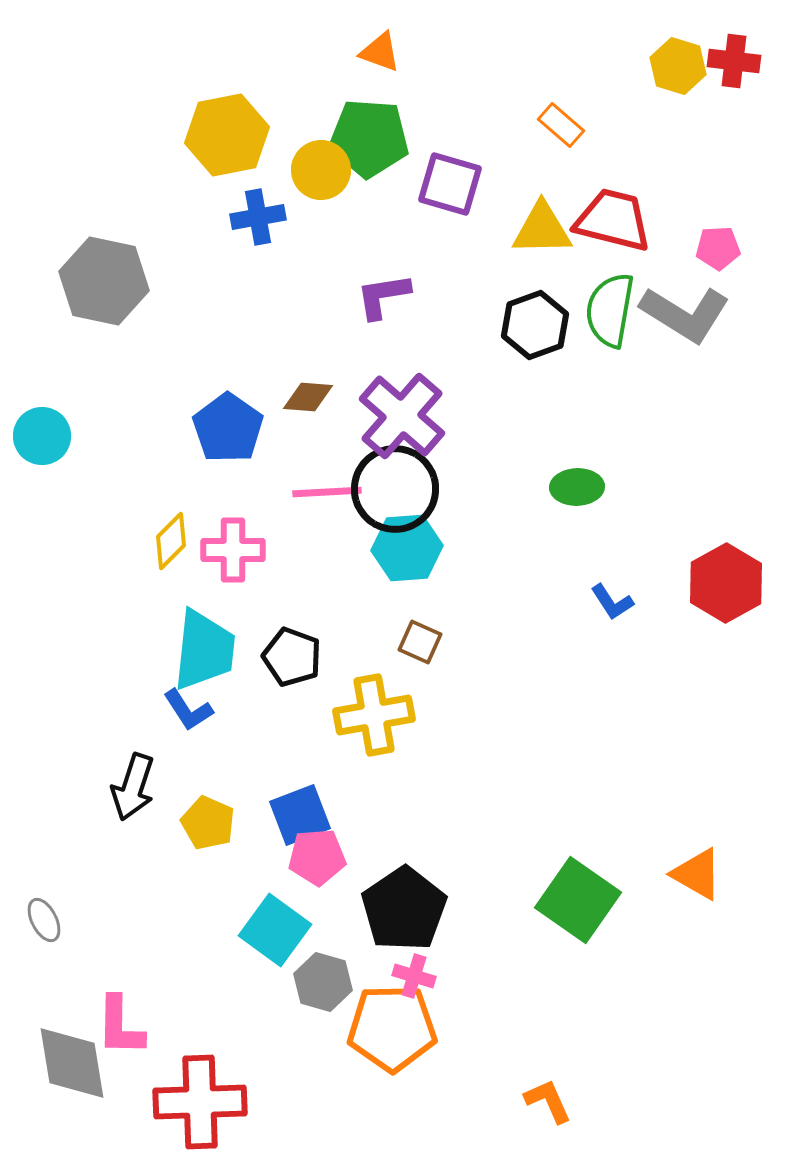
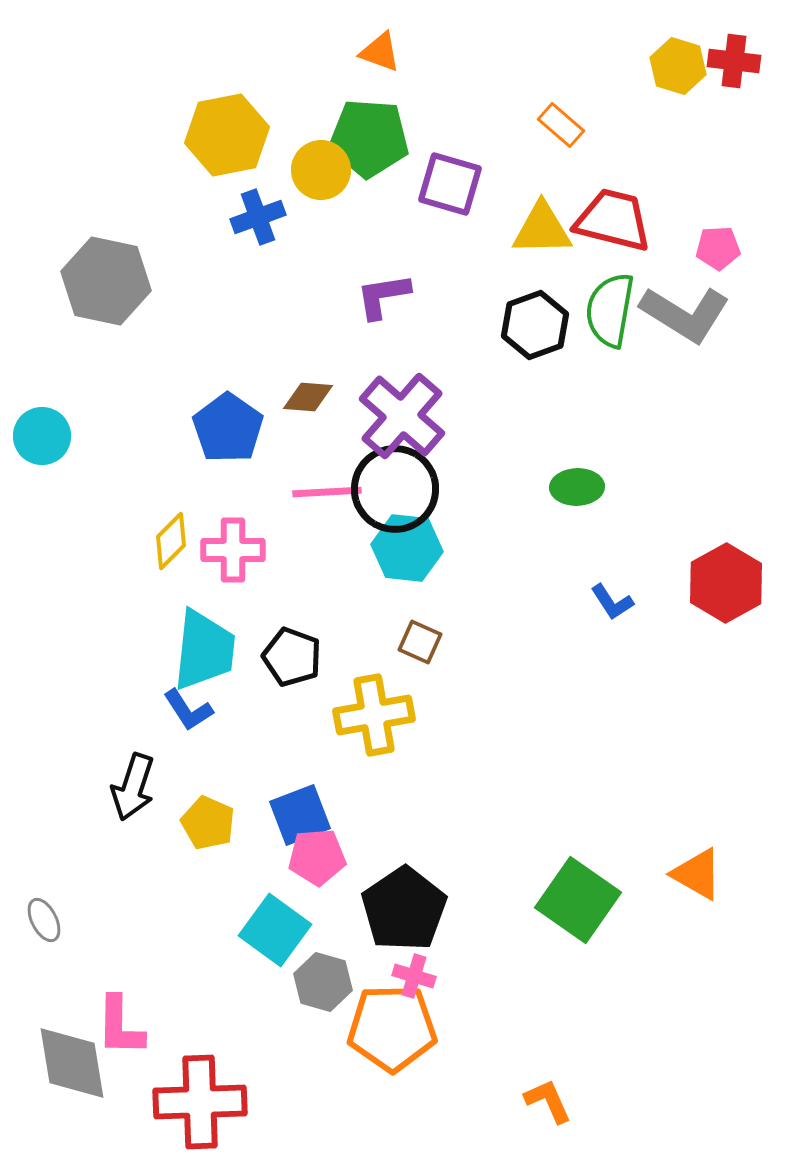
blue cross at (258, 217): rotated 10 degrees counterclockwise
gray hexagon at (104, 281): moved 2 px right
cyan hexagon at (407, 548): rotated 10 degrees clockwise
